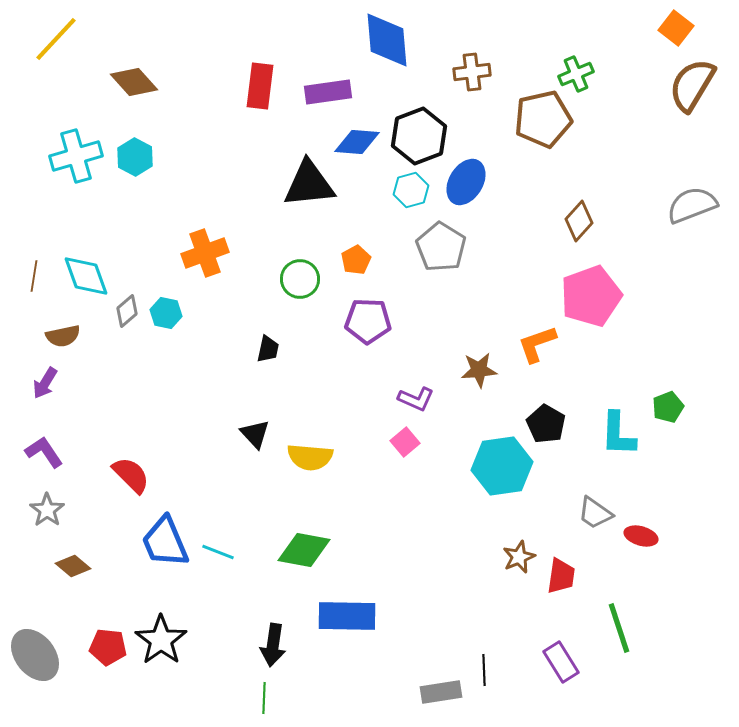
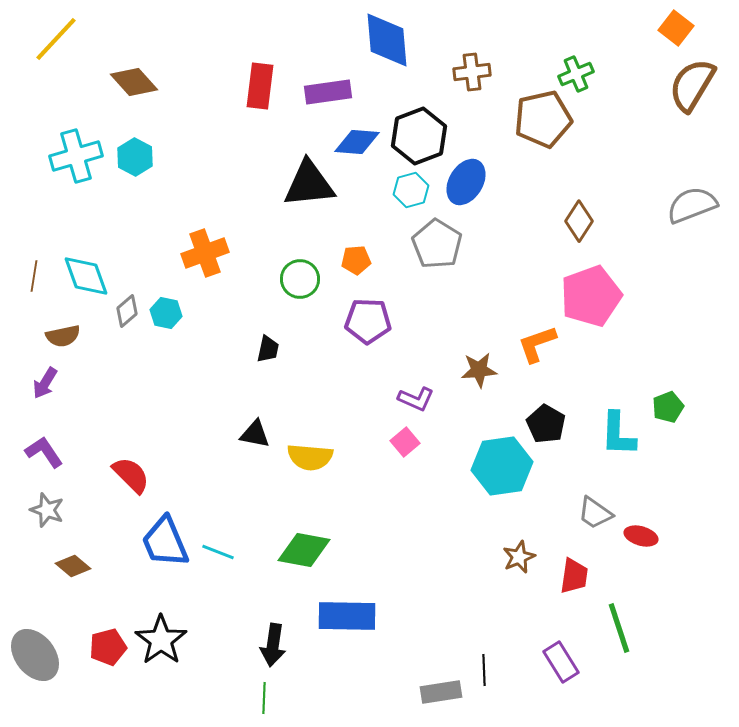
brown diamond at (579, 221): rotated 9 degrees counterclockwise
gray pentagon at (441, 247): moved 4 px left, 3 px up
orange pentagon at (356, 260): rotated 24 degrees clockwise
black triangle at (255, 434): rotated 36 degrees counterclockwise
gray star at (47, 510): rotated 16 degrees counterclockwise
red trapezoid at (561, 576): moved 13 px right
red pentagon at (108, 647): rotated 21 degrees counterclockwise
